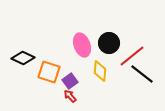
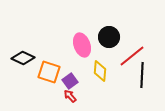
black circle: moved 6 px up
black line: moved 1 px down; rotated 55 degrees clockwise
